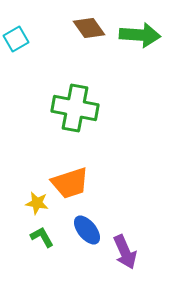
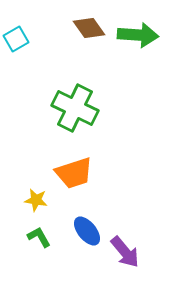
green arrow: moved 2 px left
green cross: rotated 15 degrees clockwise
orange trapezoid: moved 4 px right, 10 px up
yellow star: moved 1 px left, 3 px up
blue ellipse: moved 1 px down
green L-shape: moved 3 px left
purple arrow: rotated 16 degrees counterclockwise
